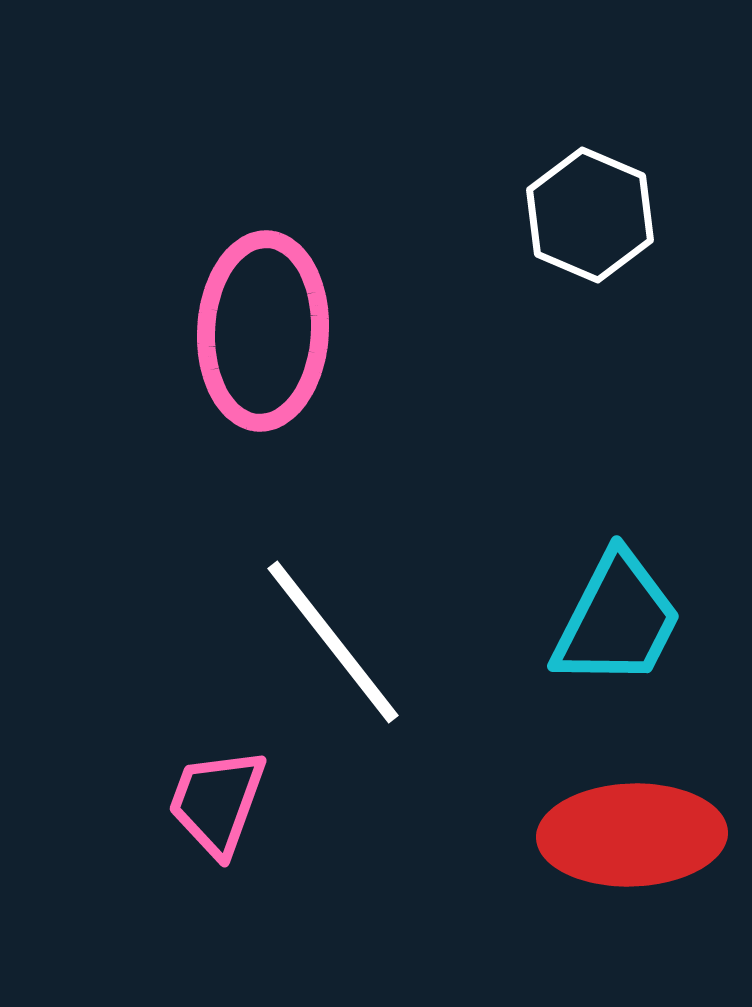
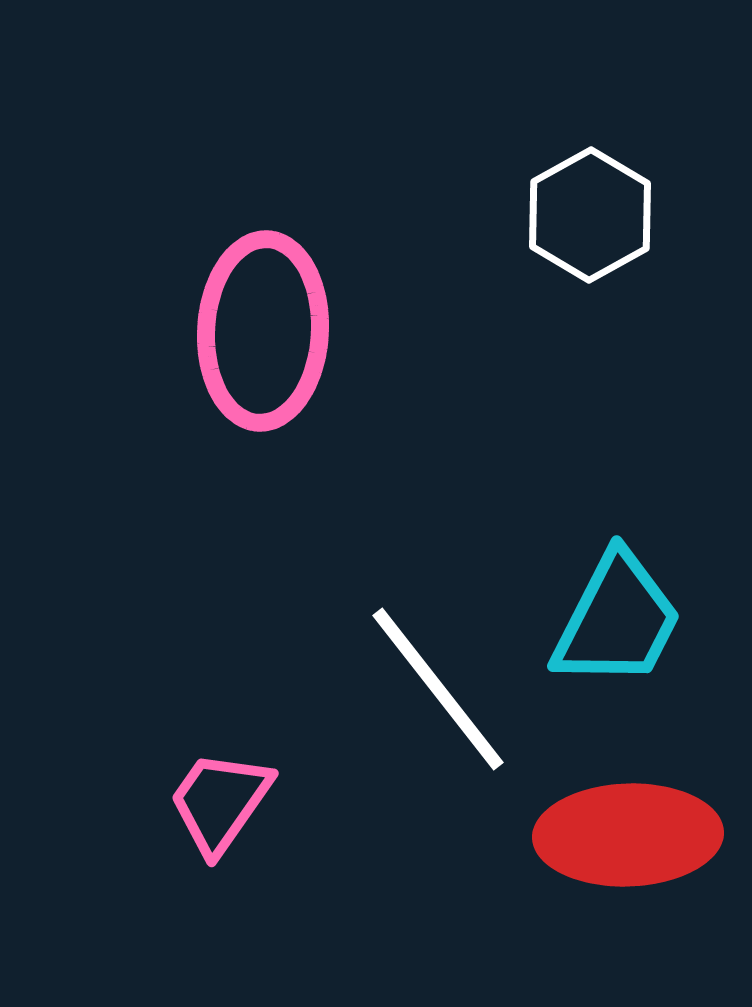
white hexagon: rotated 8 degrees clockwise
white line: moved 105 px right, 47 px down
pink trapezoid: moved 3 px right; rotated 15 degrees clockwise
red ellipse: moved 4 px left
